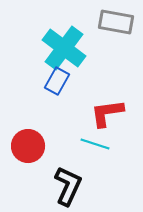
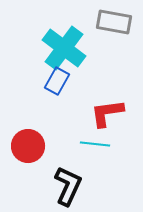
gray rectangle: moved 2 px left
cyan line: rotated 12 degrees counterclockwise
